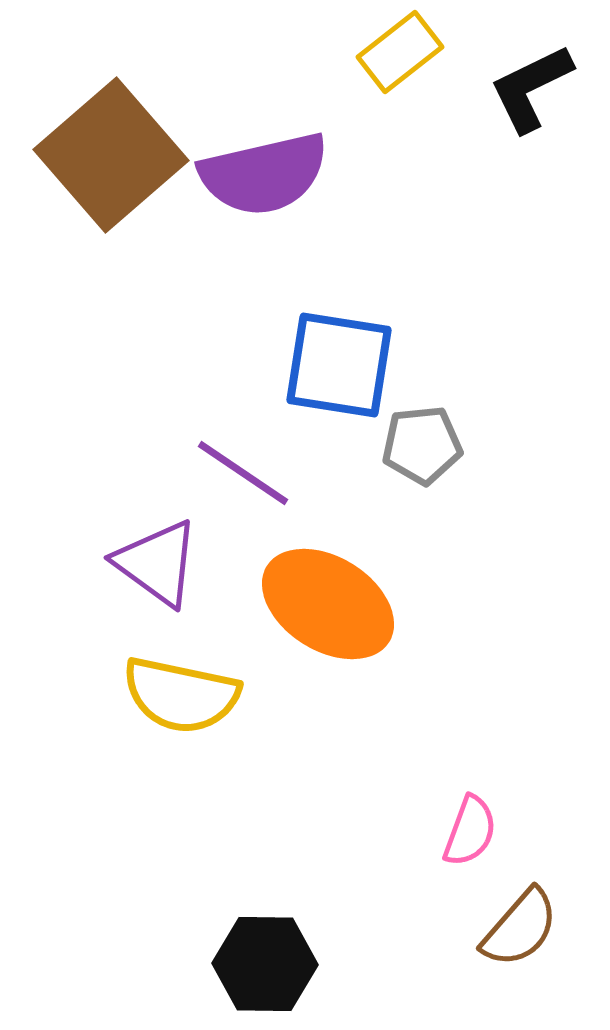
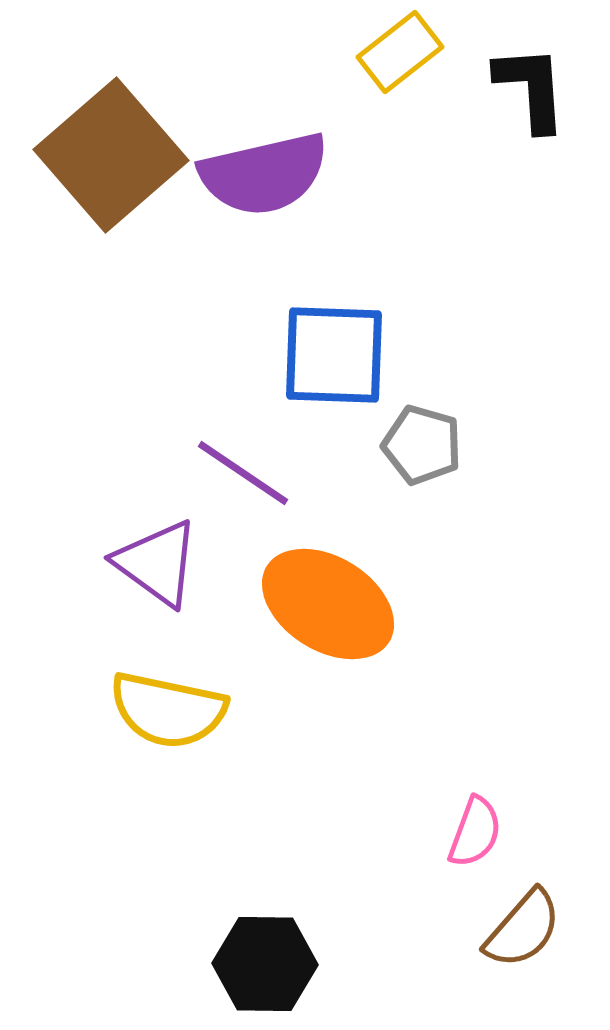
black L-shape: rotated 112 degrees clockwise
blue square: moved 5 px left, 10 px up; rotated 7 degrees counterclockwise
gray pentagon: rotated 22 degrees clockwise
yellow semicircle: moved 13 px left, 15 px down
pink semicircle: moved 5 px right, 1 px down
brown semicircle: moved 3 px right, 1 px down
